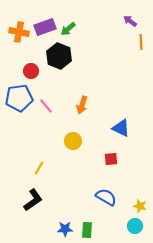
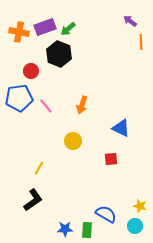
black hexagon: moved 2 px up
blue semicircle: moved 17 px down
